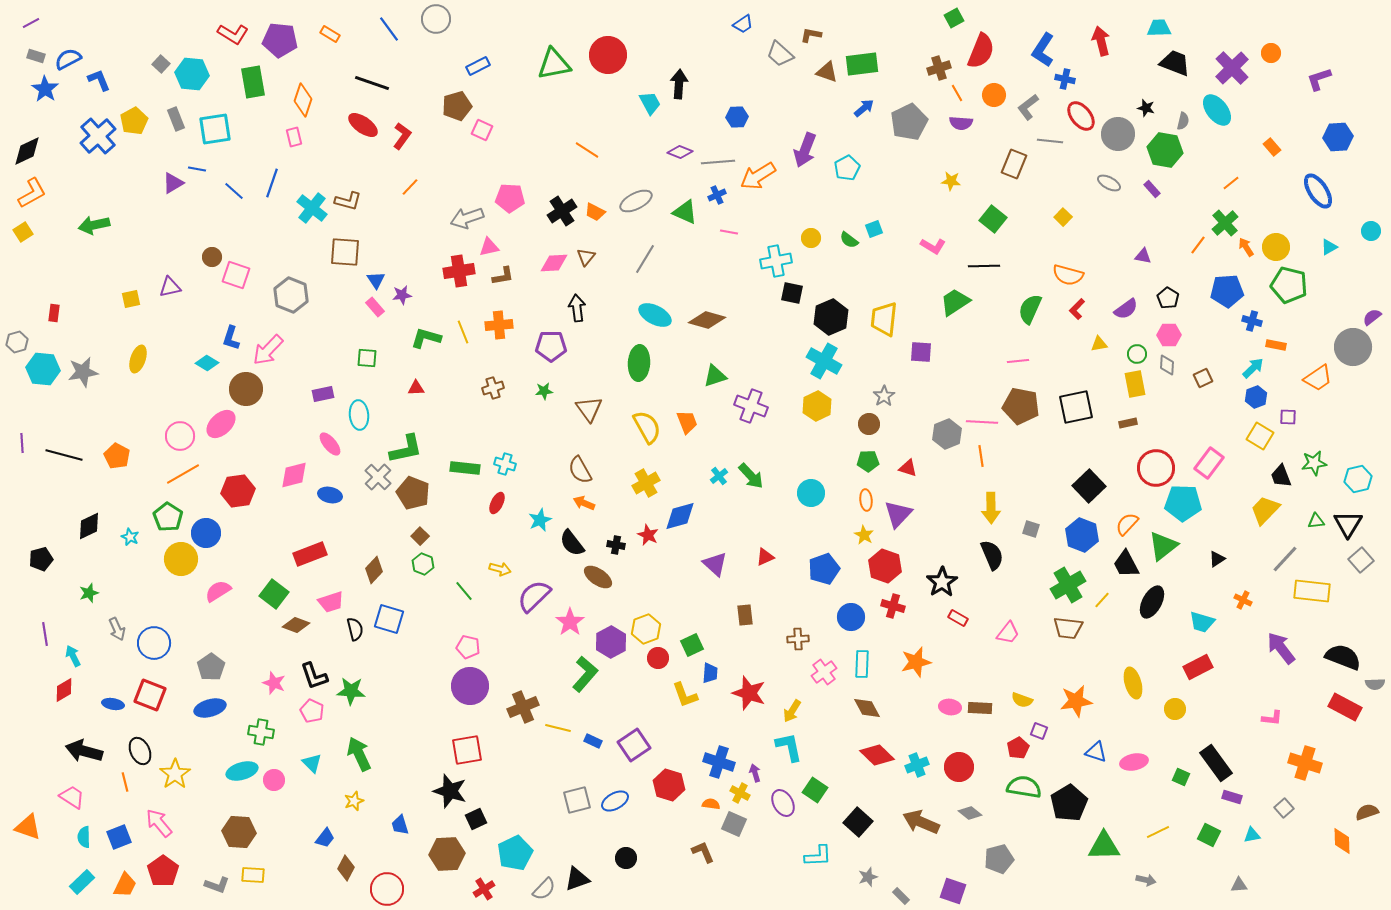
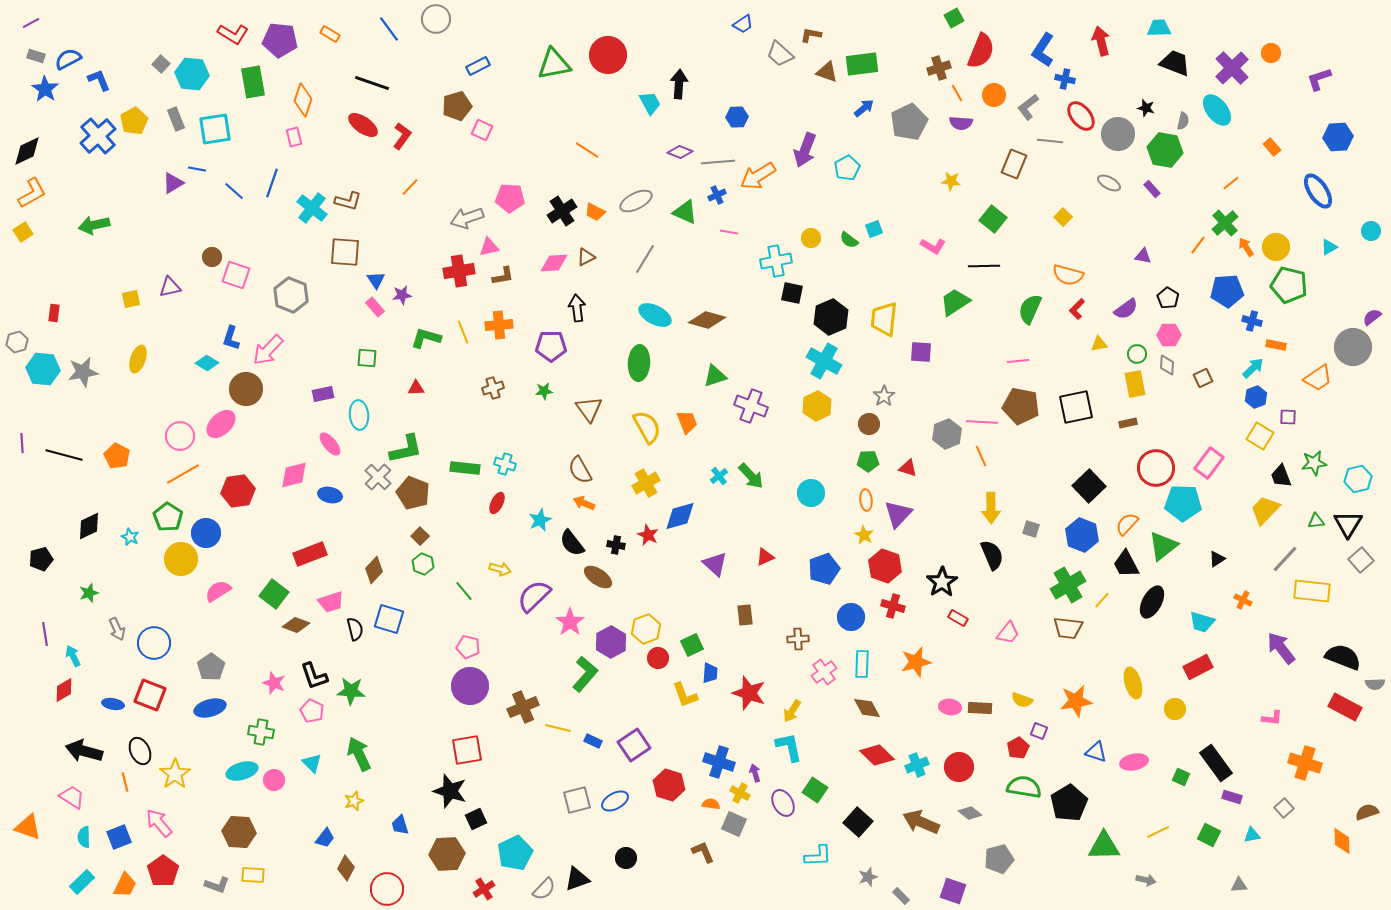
brown triangle at (586, 257): rotated 24 degrees clockwise
orange line at (981, 456): rotated 15 degrees counterclockwise
